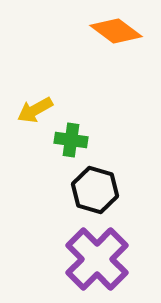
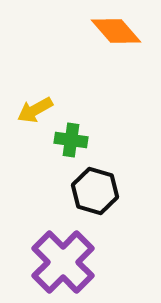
orange diamond: rotated 12 degrees clockwise
black hexagon: moved 1 px down
purple cross: moved 34 px left, 3 px down
